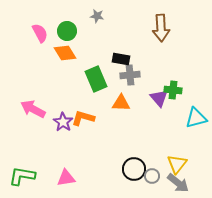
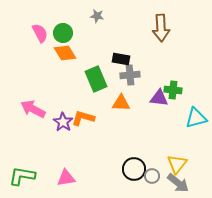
green circle: moved 4 px left, 2 px down
purple triangle: rotated 42 degrees counterclockwise
